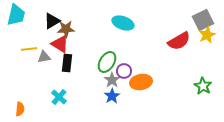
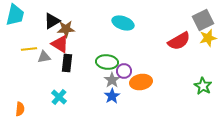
cyan trapezoid: moved 1 px left
yellow star: moved 1 px right, 3 px down; rotated 12 degrees clockwise
green ellipse: rotated 65 degrees clockwise
